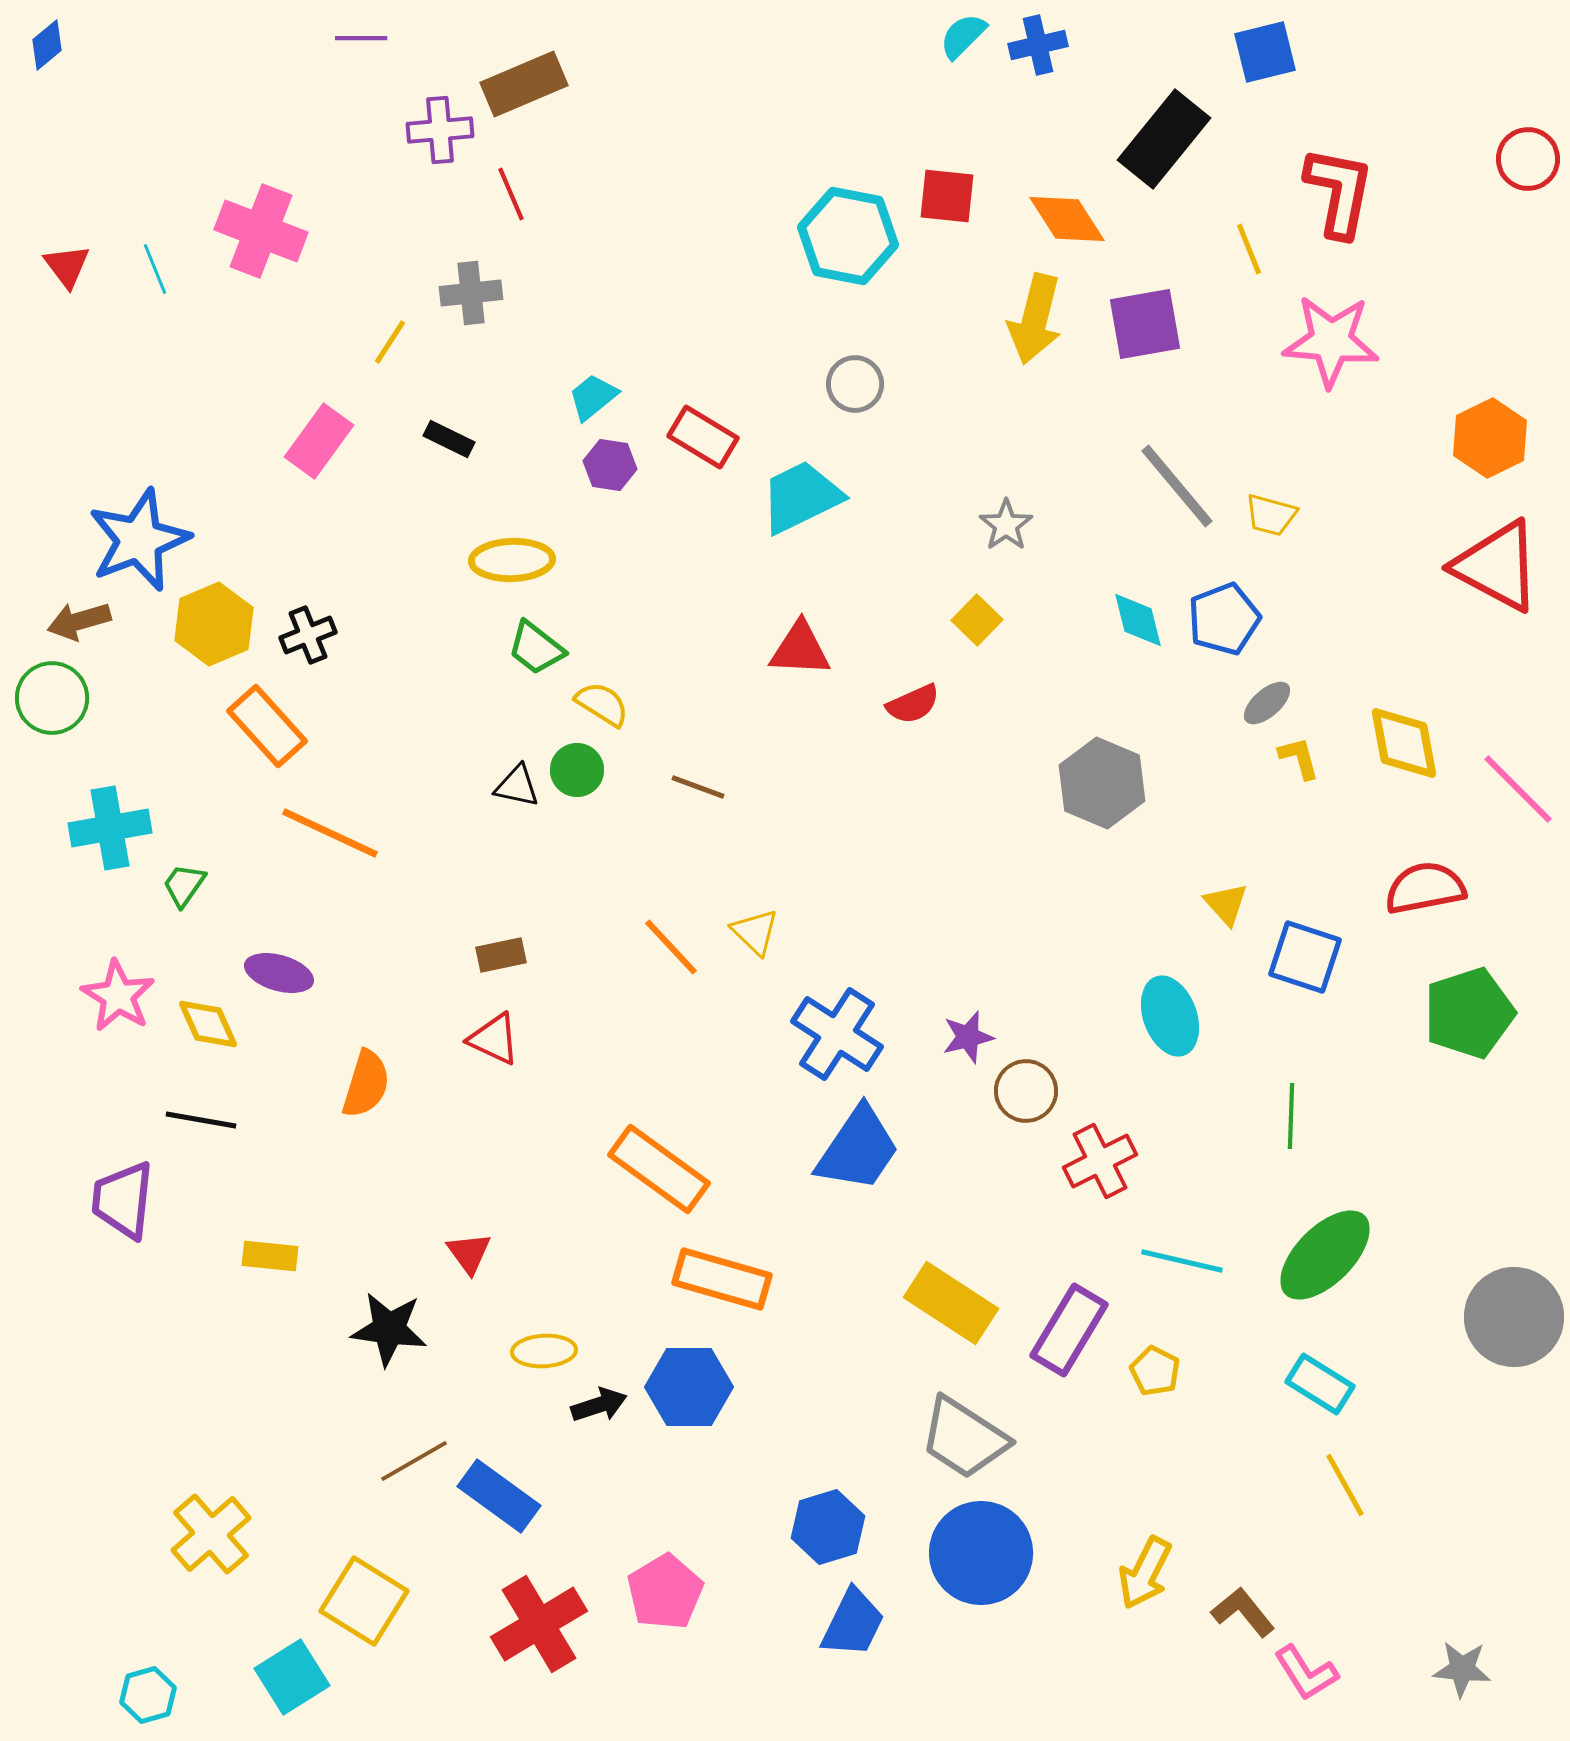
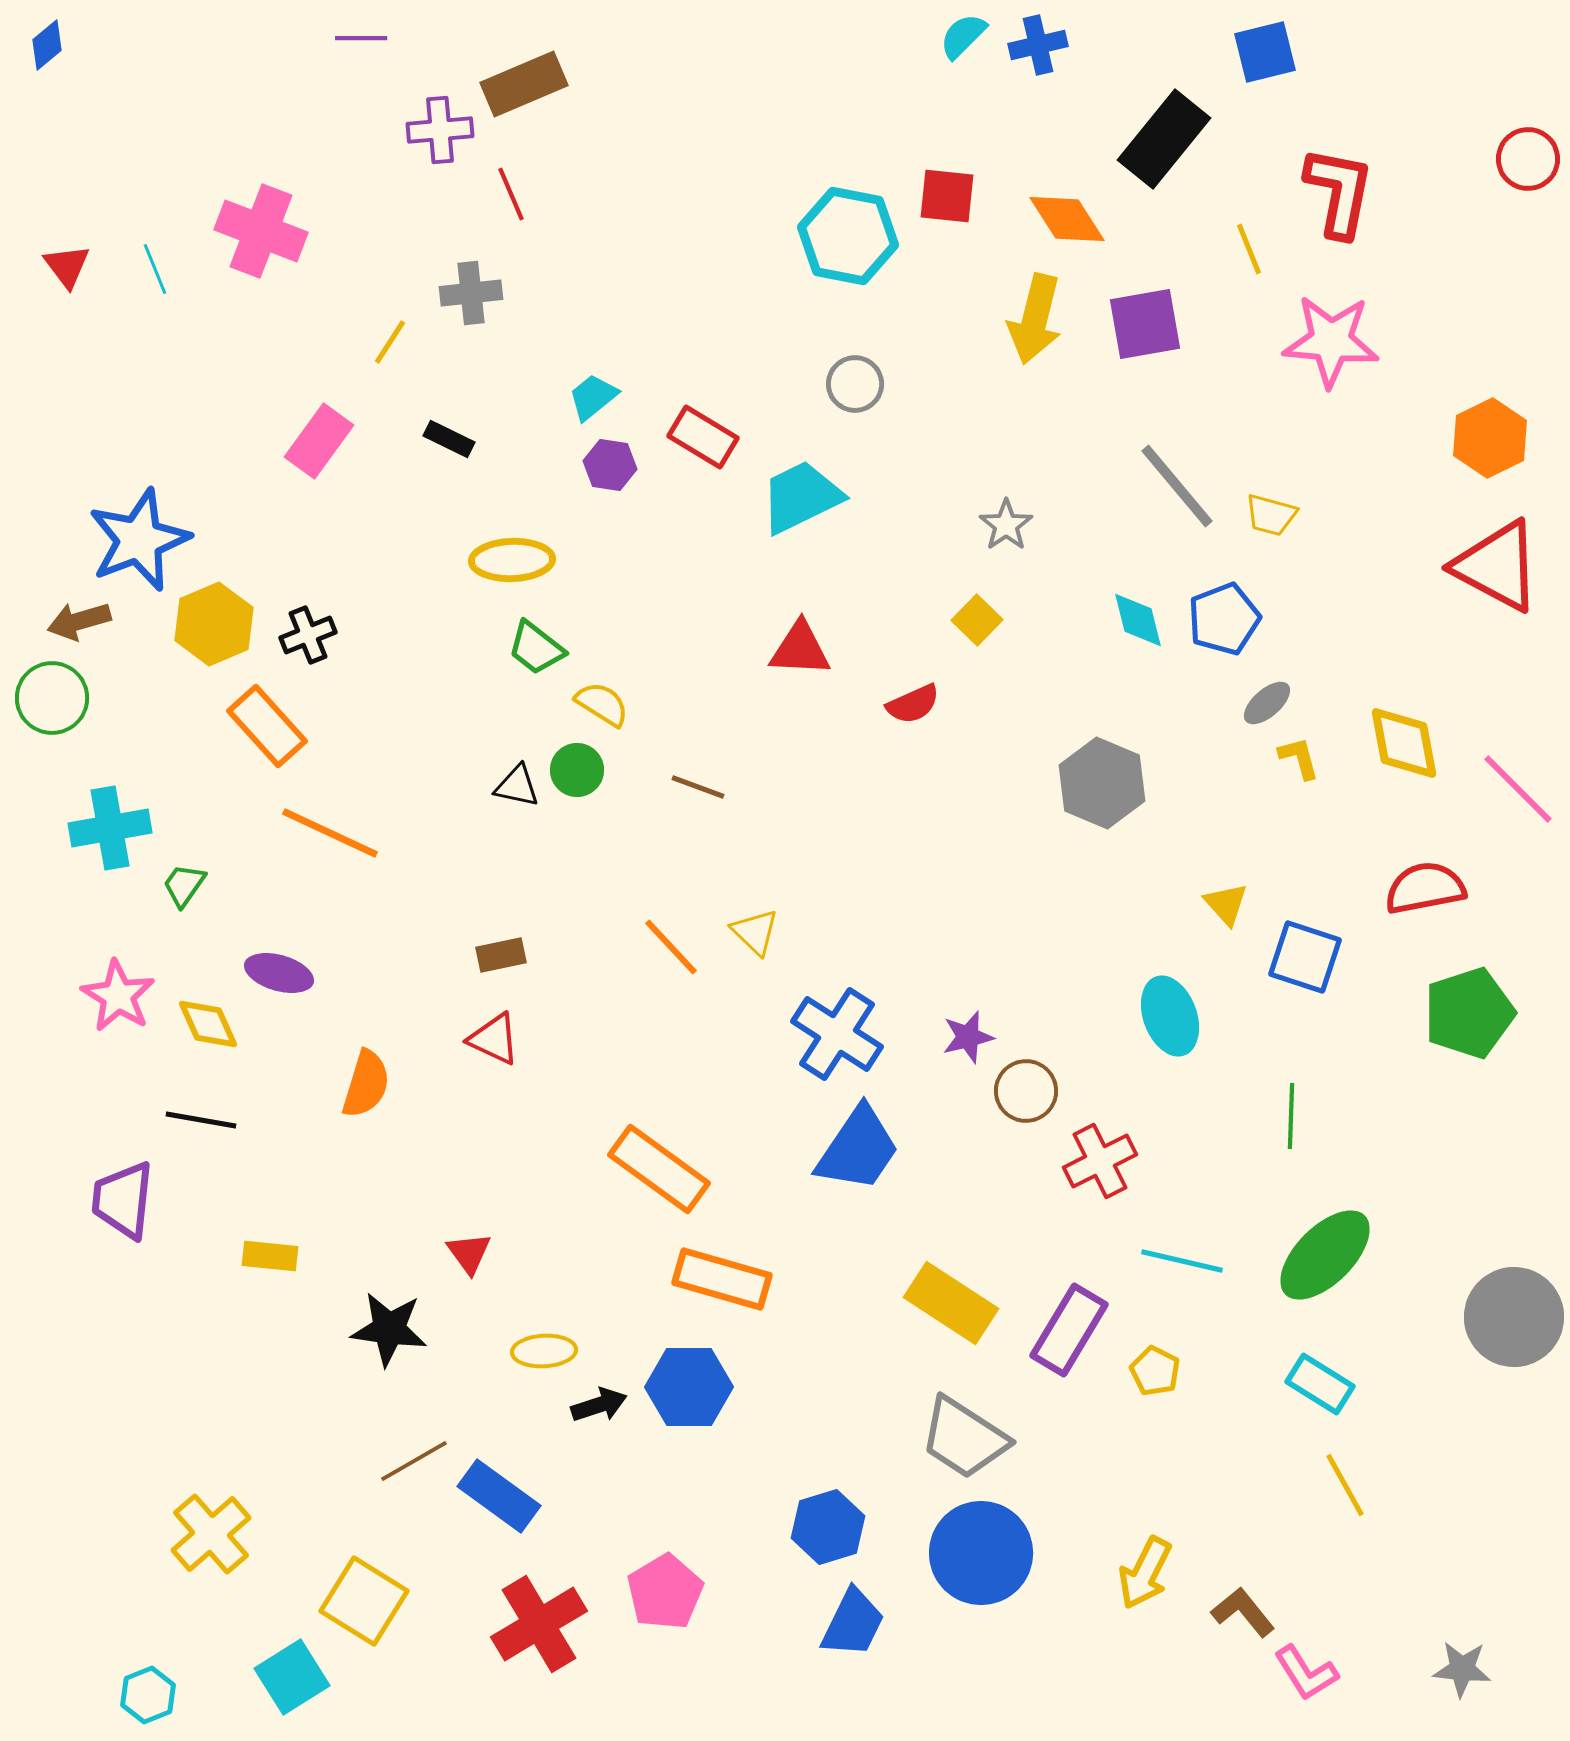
cyan hexagon at (148, 1695): rotated 6 degrees counterclockwise
